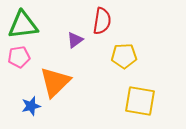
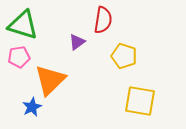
red semicircle: moved 1 px right, 1 px up
green triangle: rotated 24 degrees clockwise
purple triangle: moved 2 px right, 2 px down
yellow pentagon: rotated 20 degrees clockwise
orange triangle: moved 5 px left, 2 px up
blue star: moved 1 px right, 1 px down; rotated 12 degrees counterclockwise
